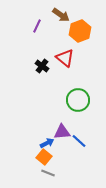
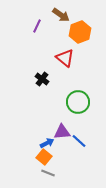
orange hexagon: moved 1 px down
black cross: moved 13 px down
green circle: moved 2 px down
